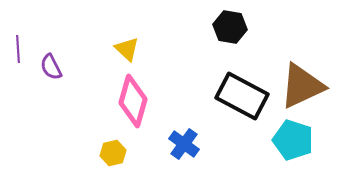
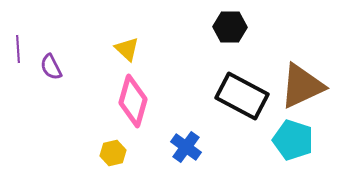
black hexagon: rotated 8 degrees counterclockwise
blue cross: moved 2 px right, 3 px down
